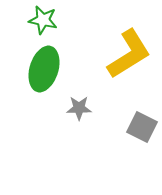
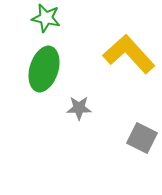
green star: moved 3 px right, 2 px up
yellow L-shape: rotated 100 degrees counterclockwise
gray square: moved 11 px down
